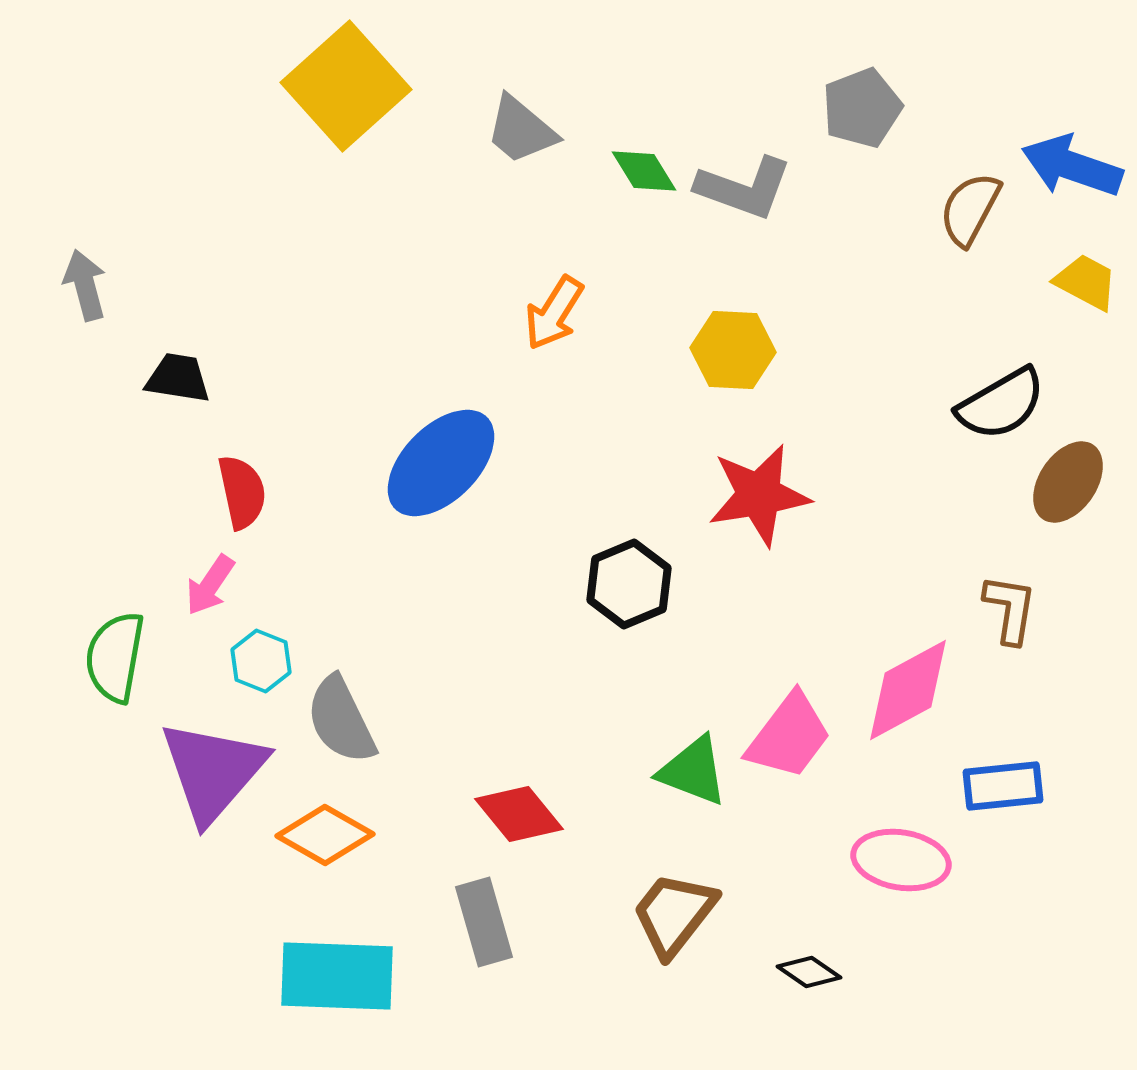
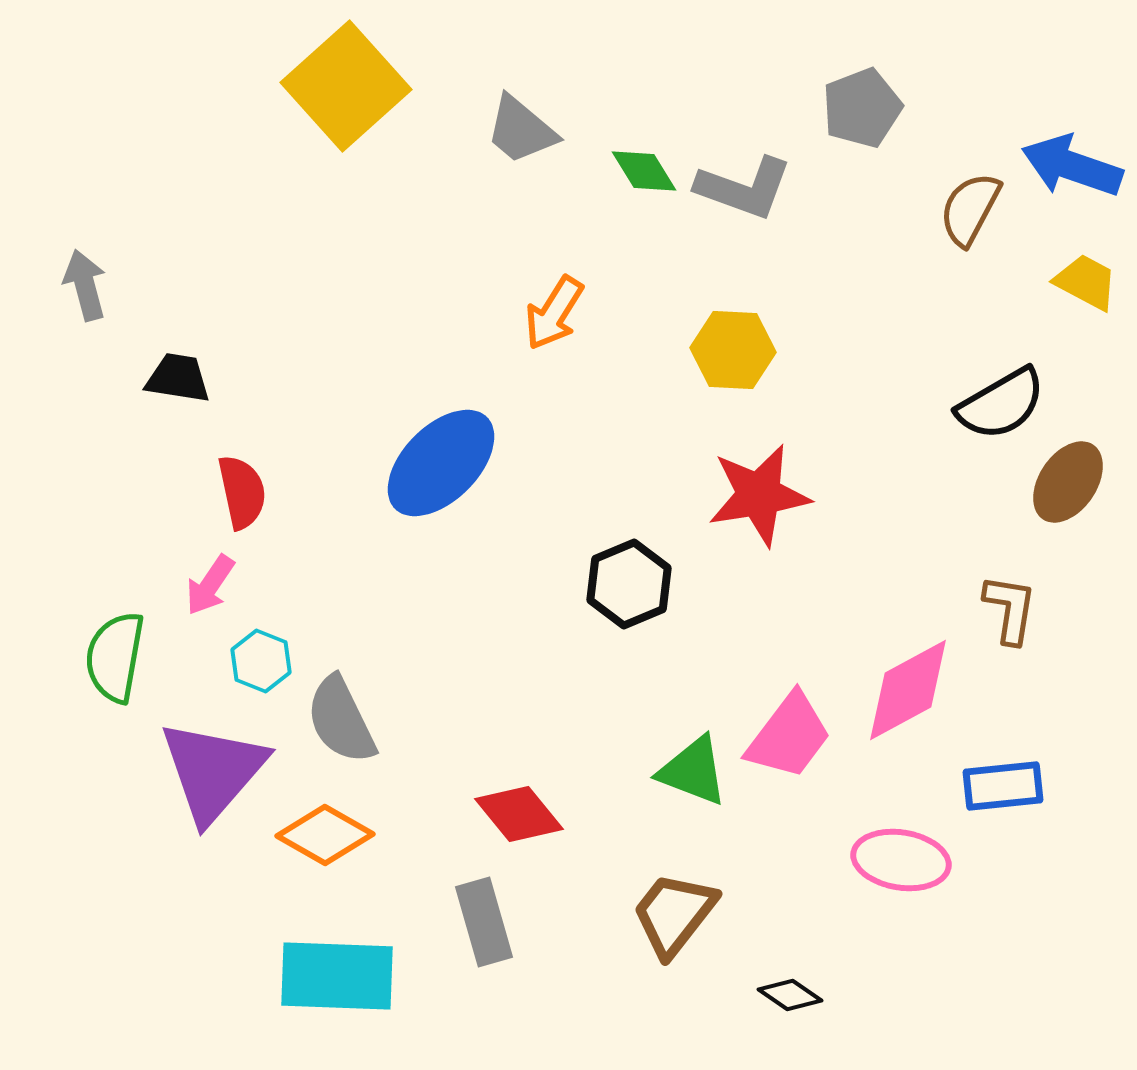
black diamond: moved 19 px left, 23 px down
